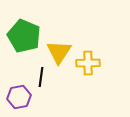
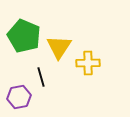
yellow triangle: moved 5 px up
black line: rotated 24 degrees counterclockwise
